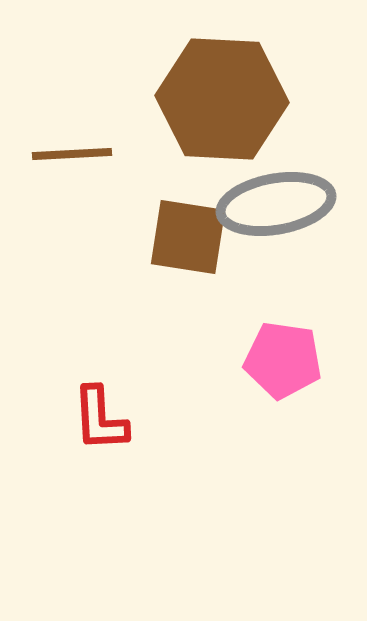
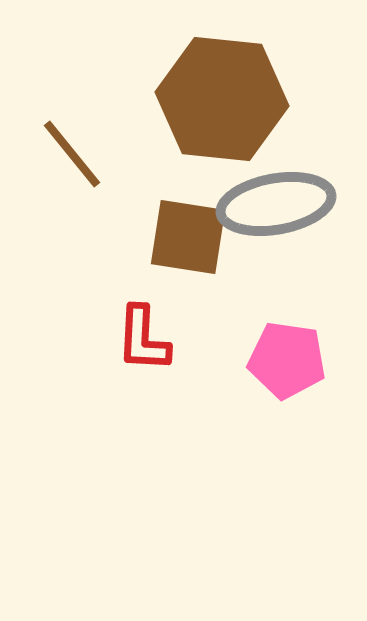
brown hexagon: rotated 3 degrees clockwise
brown line: rotated 54 degrees clockwise
pink pentagon: moved 4 px right
red L-shape: moved 43 px right, 80 px up; rotated 6 degrees clockwise
